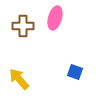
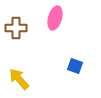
brown cross: moved 7 px left, 2 px down
blue square: moved 6 px up
